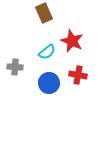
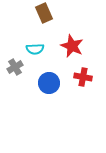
red star: moved 5 px down
cyan semicircle: moved 12 px left, 3 px up; rotated 36 degrees clockwise
gray cross: rotated 35 degrees counterclockwise
red cross: moved 5 px right, 2 px down
